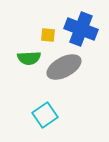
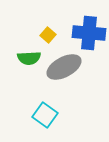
blue cross: moved 8 px right, 4 px down; rotated 16 degrees counterclockwise
yellow square: rotated 35 degrees clockwise
cyan square: rotated 20 degrees counterclockwise
